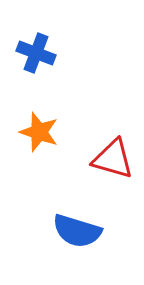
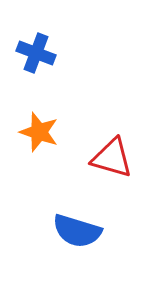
red triangle: moved 1 px left, 1 px up
